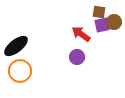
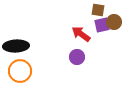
brown square: moved 1 px left, 2 px up
black ellipse: rotated 35 degrees clockwise
